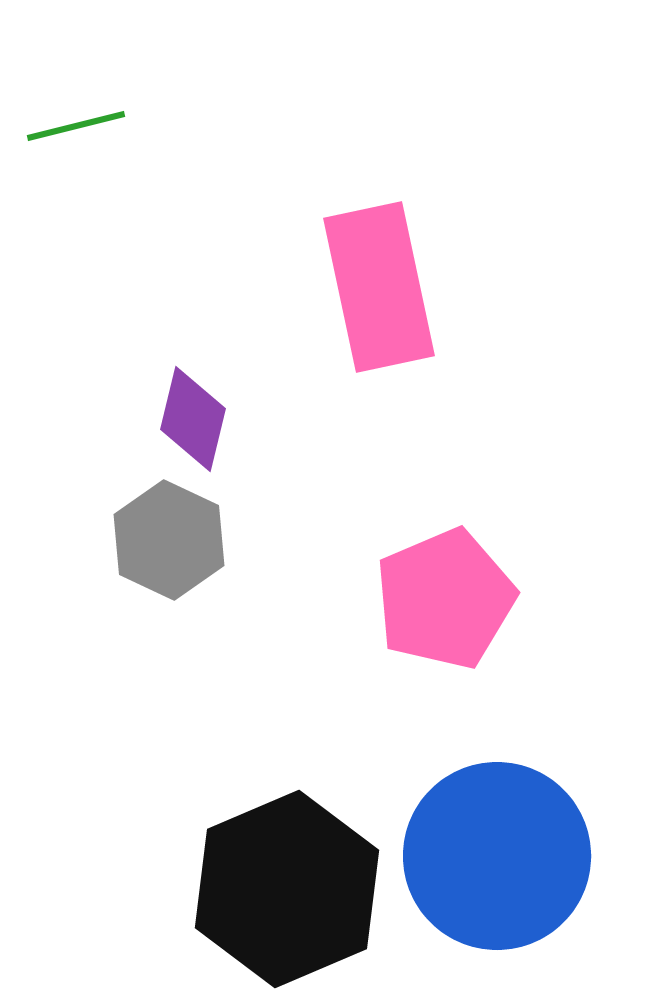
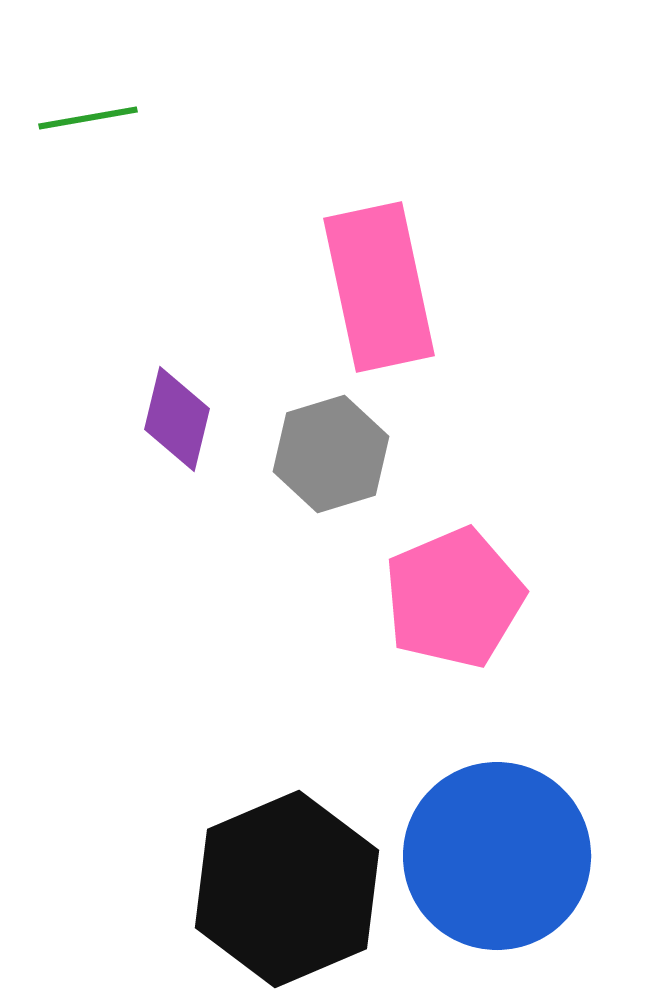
green line: moved 12 px right, 8 px up; rotated 4 degrees clockwise
purple diamond: moved 16 px left
gray hexagon: moved 162 px right, 86 px up; rotated 18 degrees clockwise
pink pentagon: moved 9 px right, 1 px up
